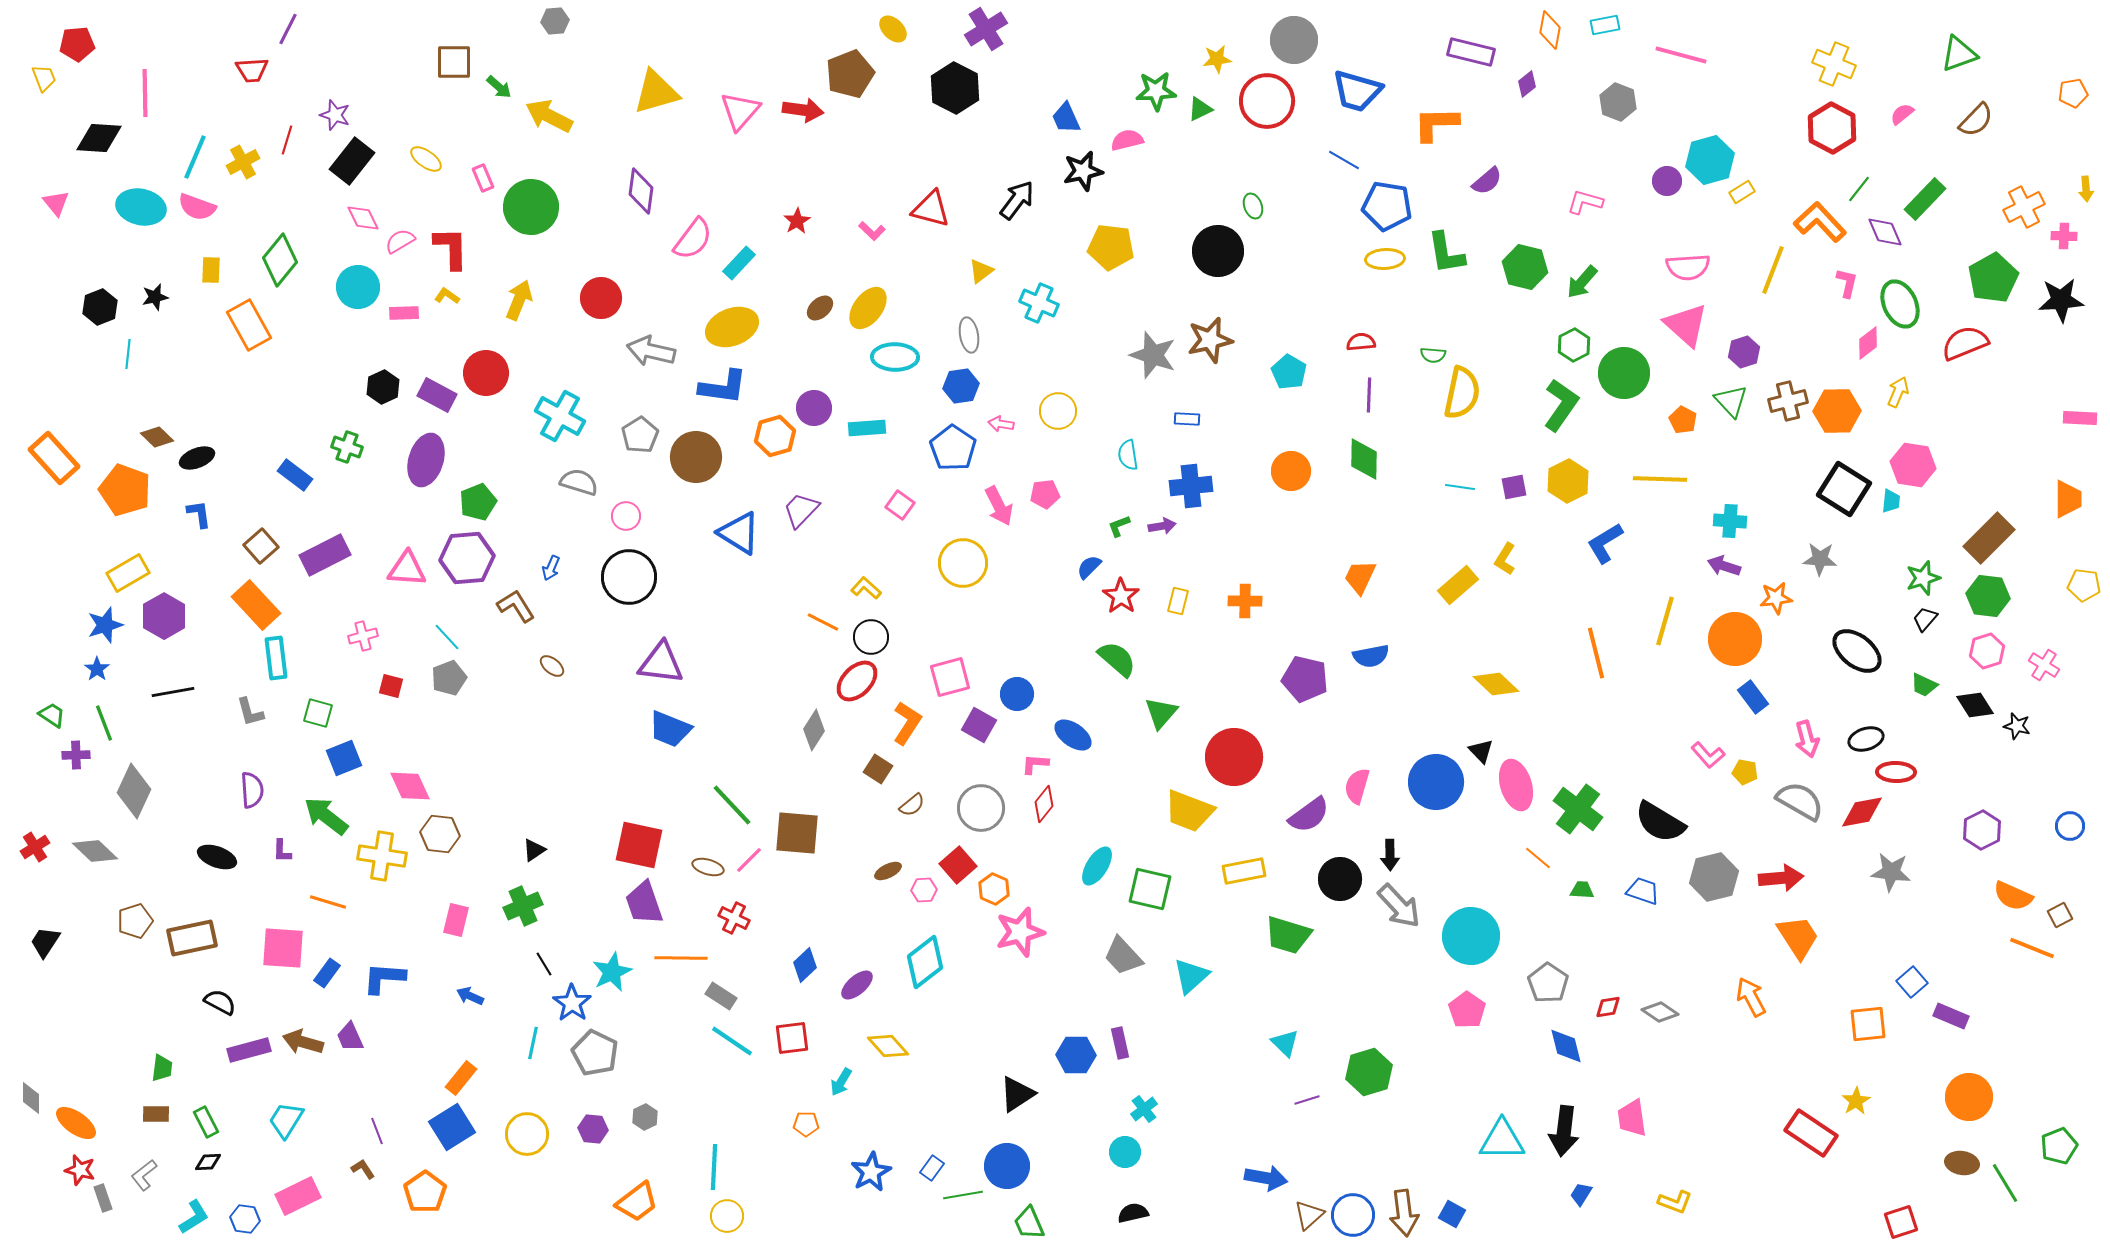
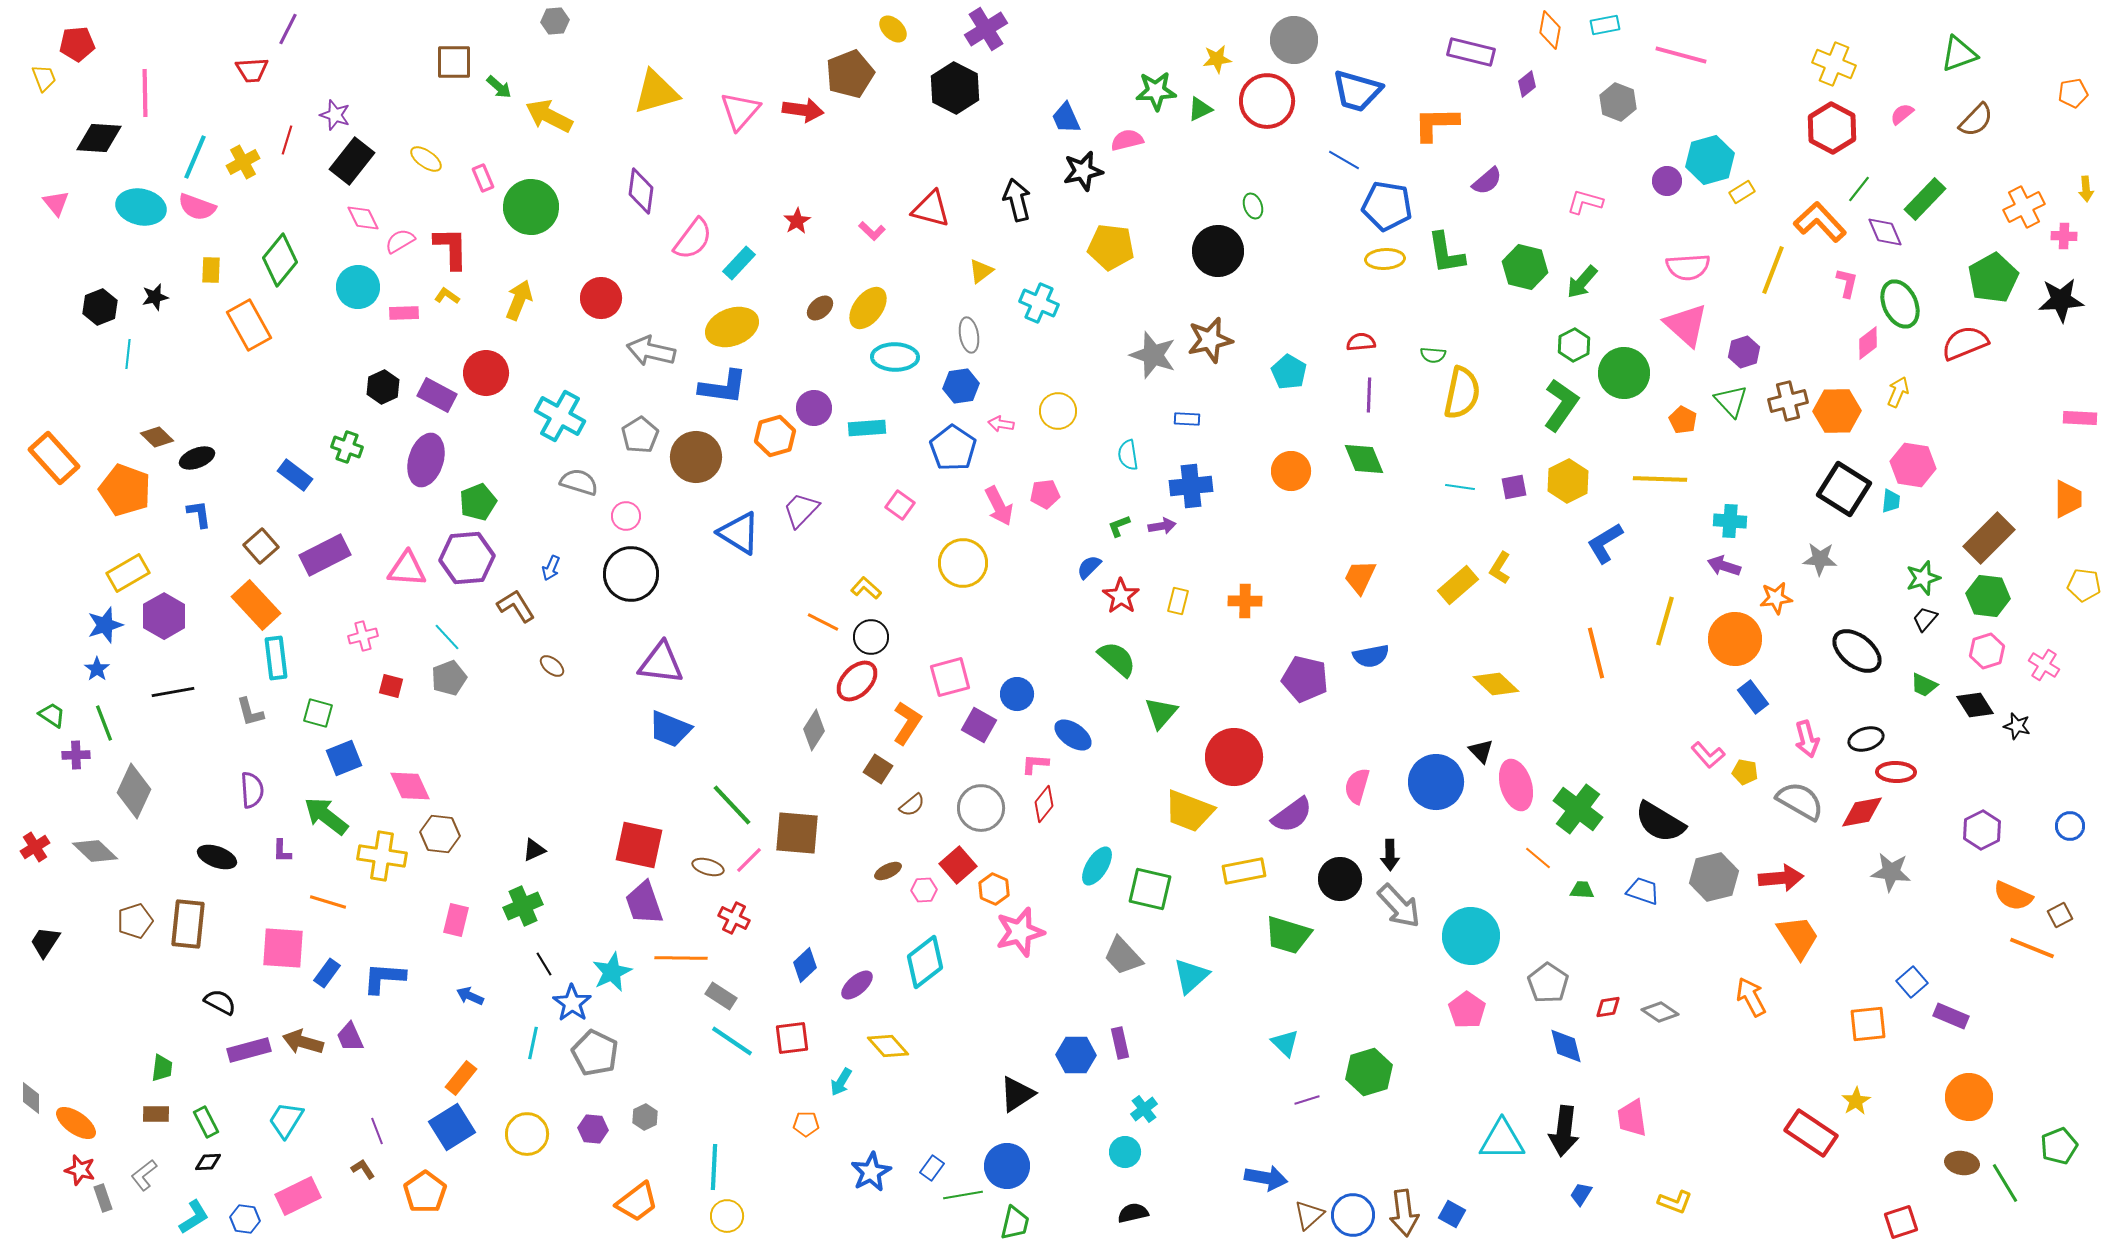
black arrow at (1017, 200): rotated 51 degrees counterclockwise
green diamond at (1364, 459): rotated 24 degrees counterclockwise
yellow L-shape at (1505, 559): moved 5 px left, 9 px down
black circle at (629, 577): moved 2 px right, 3 px up
purple semicircle at (1309, 815): moved 17 px left
black triangle at (534, 850): rotated 10 degrees clockwise
brown rectangle at (192, 938): moved 4 px left, 14 px up; rotated 72 degrees counterclockwise
green trapezoid at (1029, 1223): moved 14 px left; rotated 144 degrees counterclockwise
